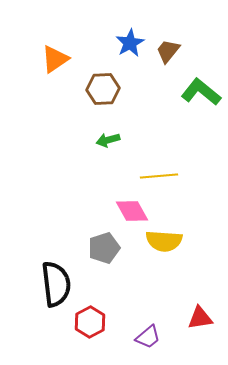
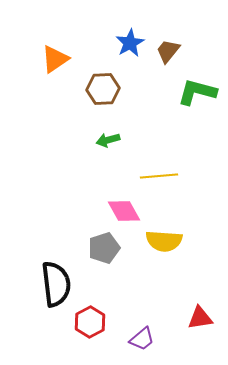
green L-shape: moved 4 px left; rotated 24 degrees counterclockwise
pink diamond: moved 8 px left
purple trapezoid: moved 6 px left, 2 px down
